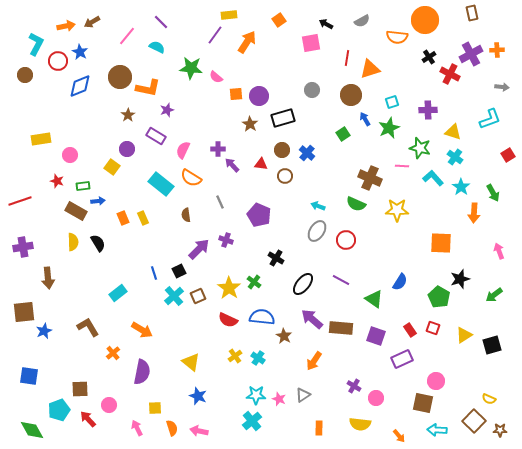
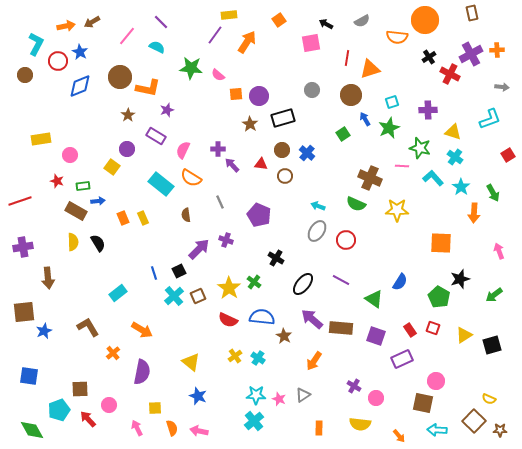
pink semicircle at (216, 77): moved 2 px right, 2 px up
cyan cross at (252, 421): moved 2 px right
